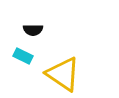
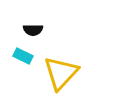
yellow triangle: moved 2 px left, 1 px up; rotated 39 degrees clockwise
